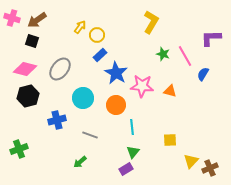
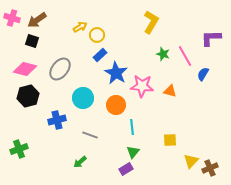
yellow arrow: rotated 24 degrees clockwise
